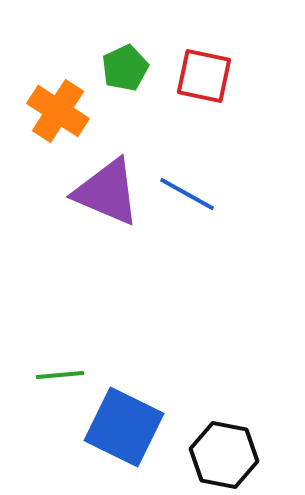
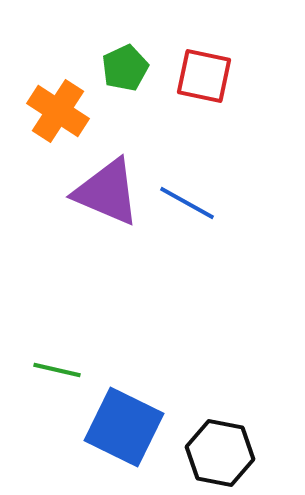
blue line: moved 9 px down
green line: moved 3 px left, 5 px up; rotated 18 degrees clockwise
black hexagon: moved 4 px left, 2 px up
